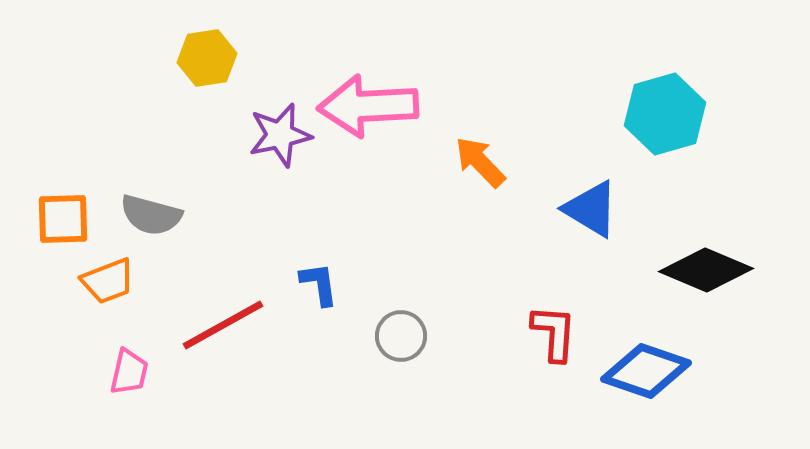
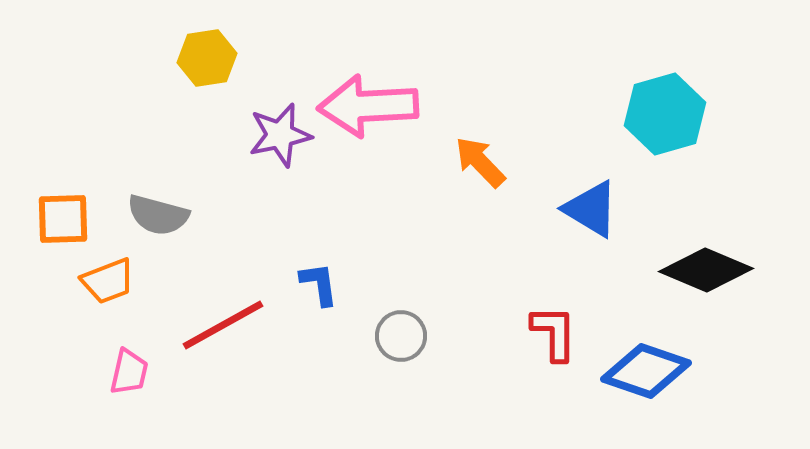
gray semicircle: moved 7 px right
red L-shape: rotated 4 degrees counterclockwise
